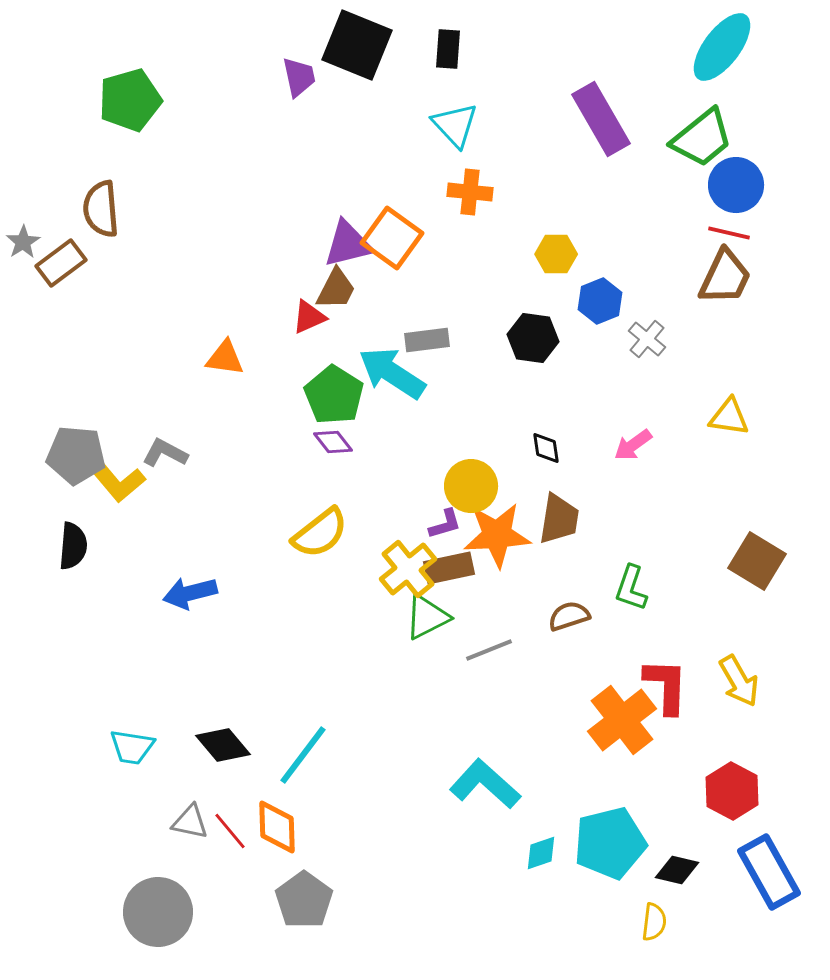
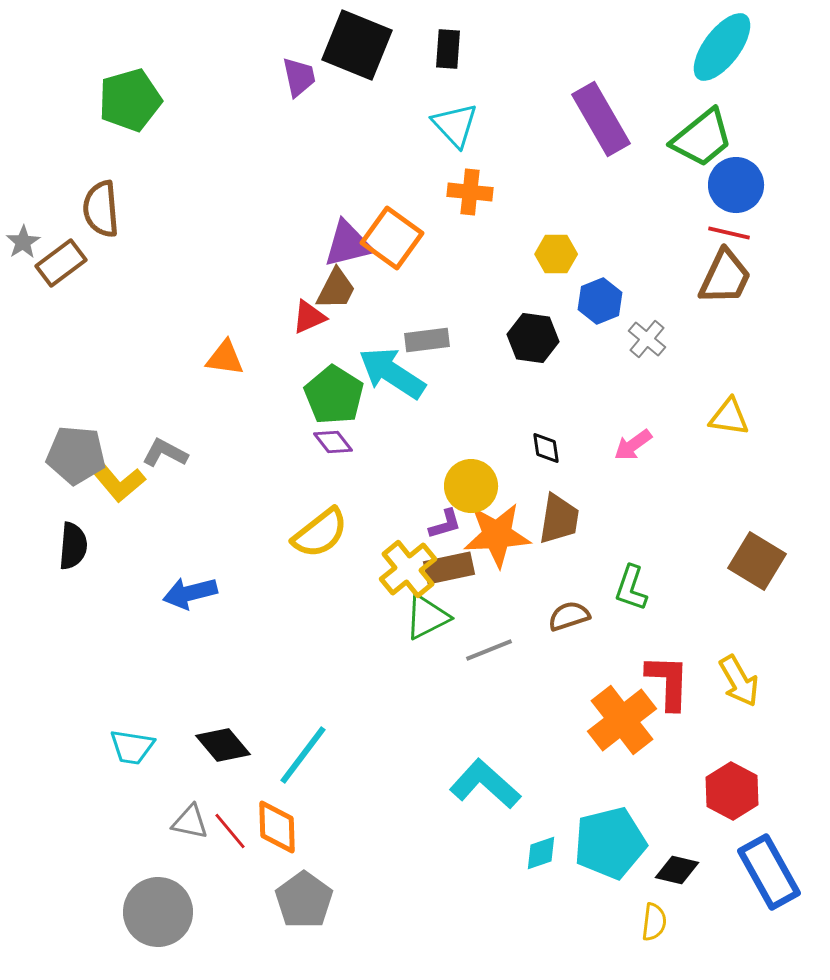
red L-shape at (666, 686): moved 2 px right, 4 px up
